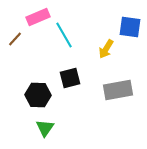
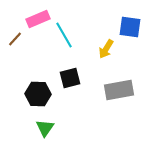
pink rectangle: moved 2 px down
gray rectangle: moved 1 px right
black hexagon: moved 1 px up
